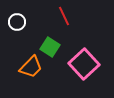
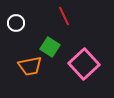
white circle: moved 1 px left, 1 px down
orange trapezoid: moved 1 px left, 1 px up; rotated 35 degrees clockwise
